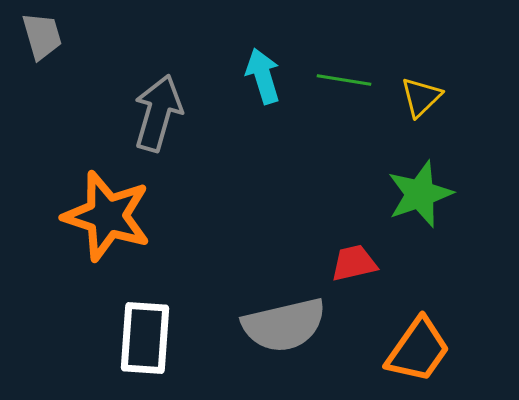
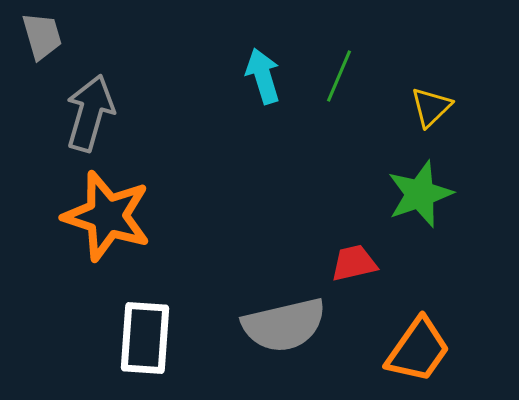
green line: moved 5 px left, 4 px up; rotated 76 degrees counterclockwise
yellow triangle: moved 10 px right, 10 px down
gray arrow: moved 68 px left
